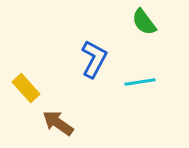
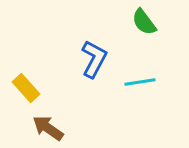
brown arrow: moved 10 px left, 5 px down
